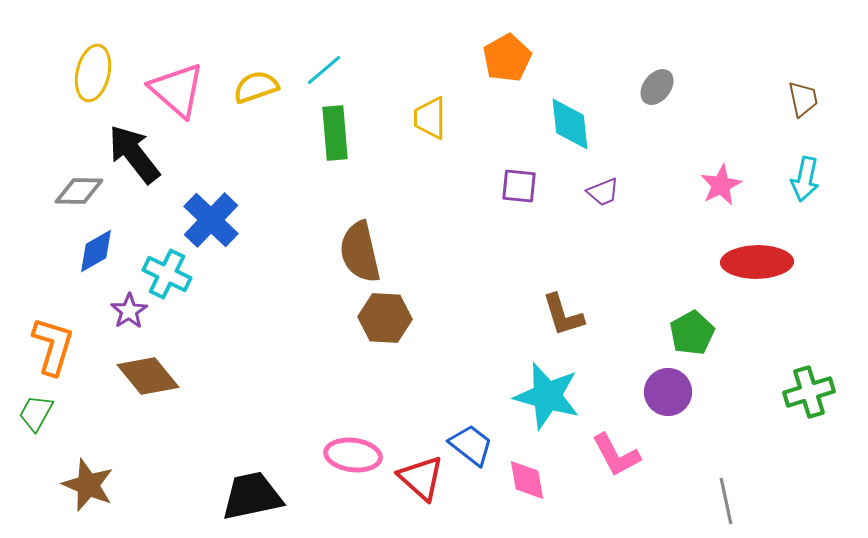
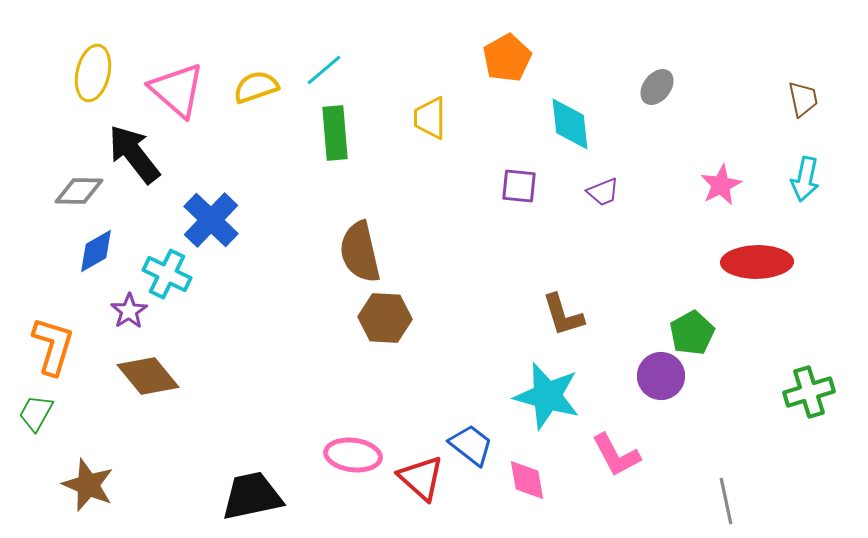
purple circle: moved 7 px left, 16 px up
